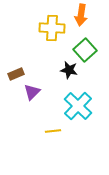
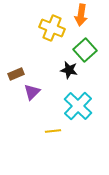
yellow cross: rotated 20 degrees clockwise
